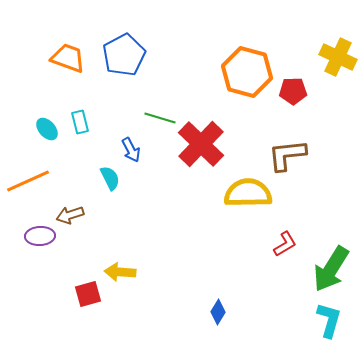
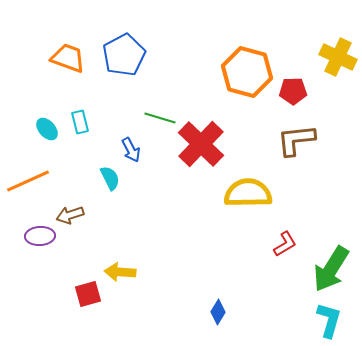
brown L-shape: moved 9 px right, 15 px up
